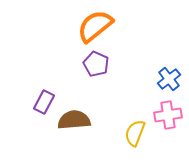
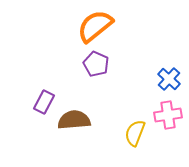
blue cross: rotated 10 degrees counterclockwise
